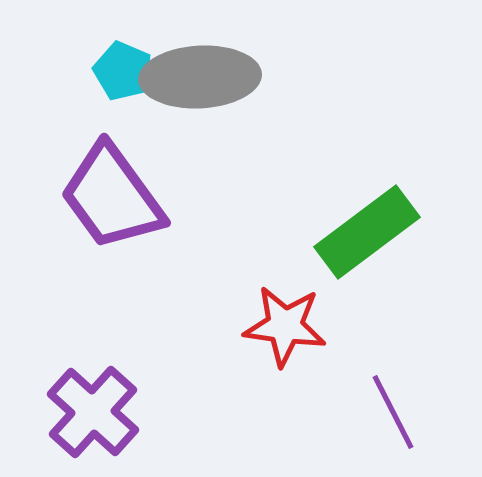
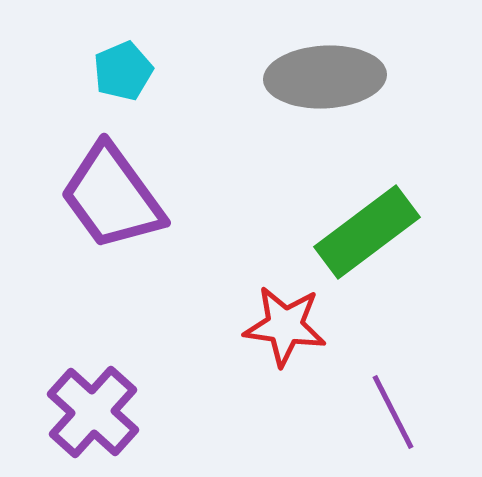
cyan pentagon: rotated 26 degrees clockwise
gray ellipse: moved 125 px right
